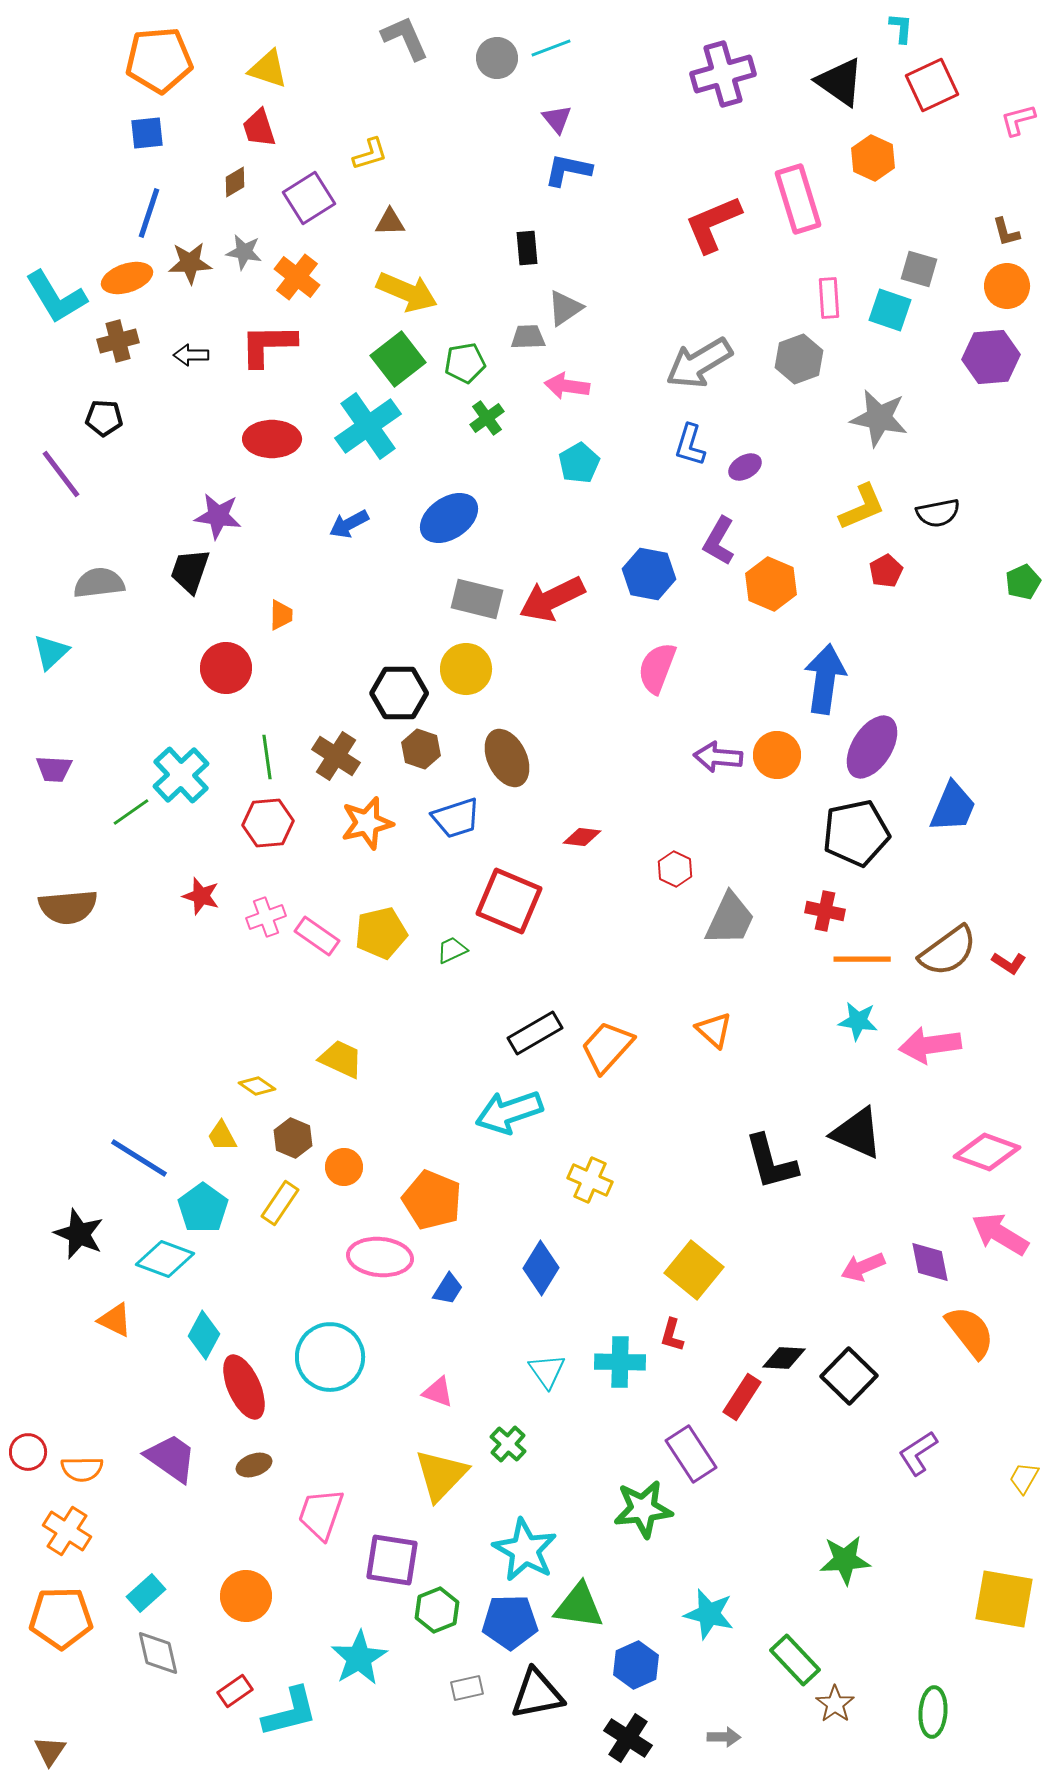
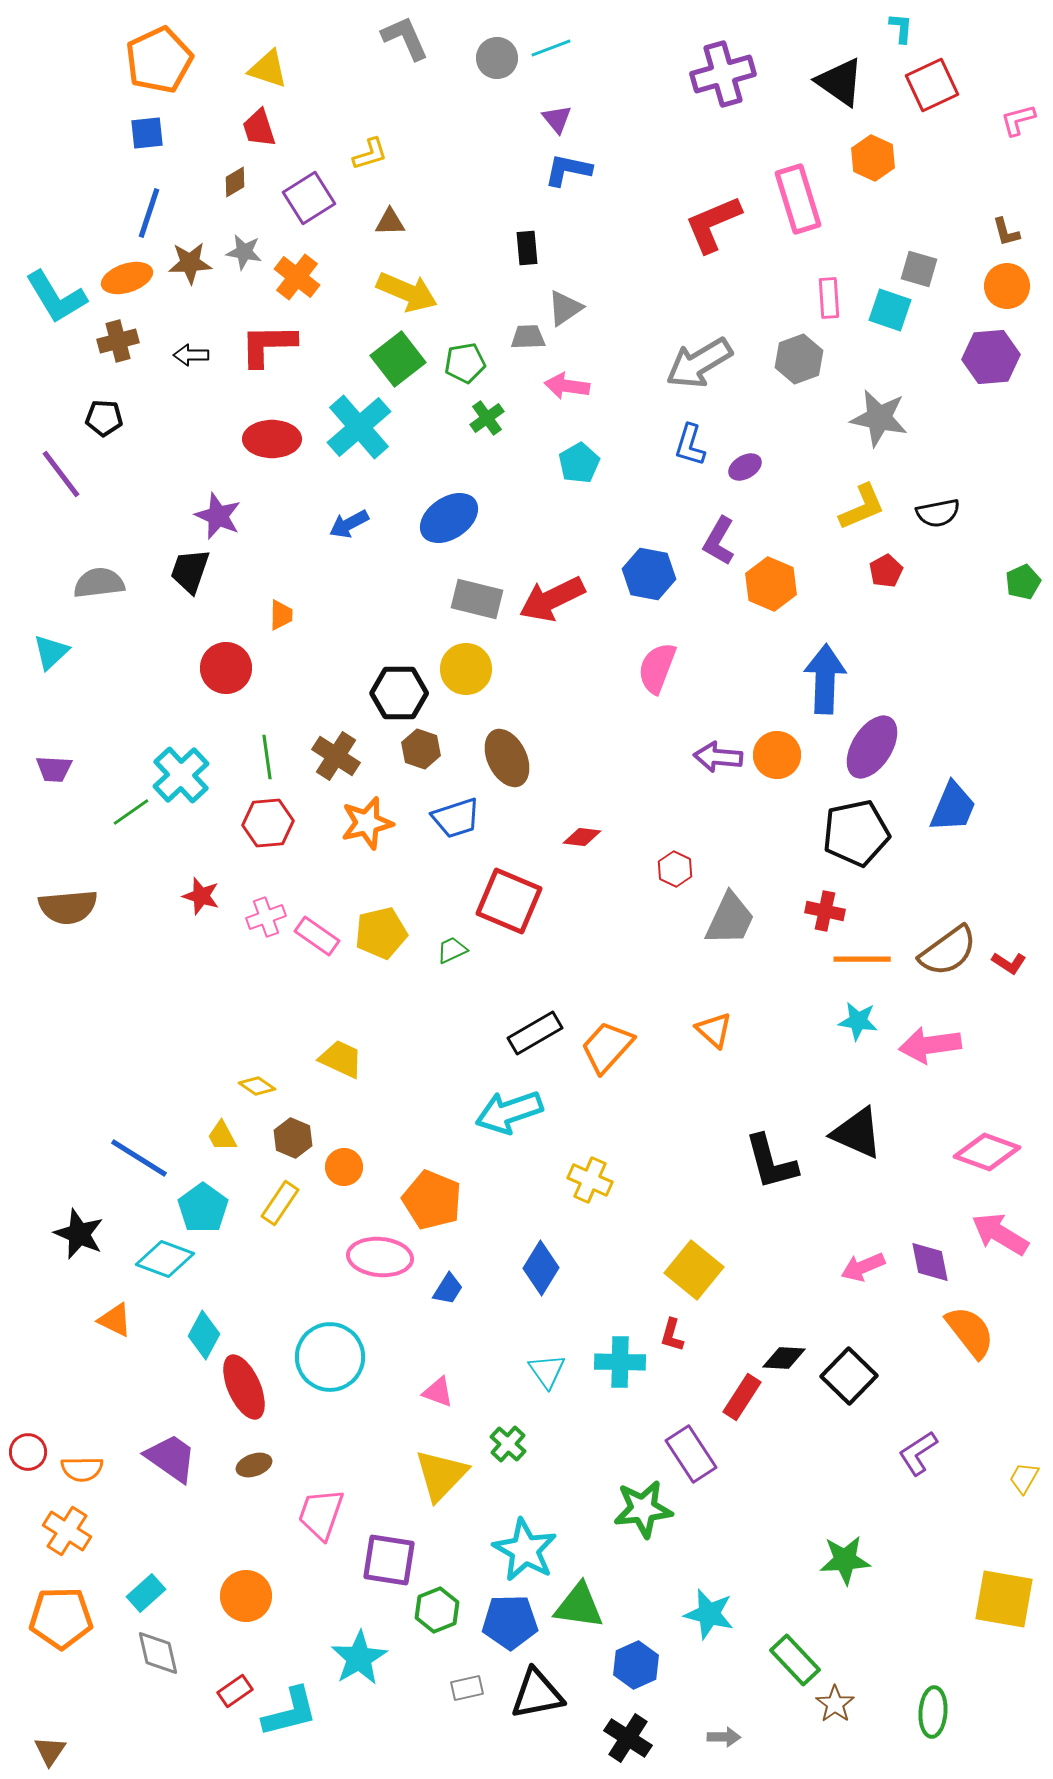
orange pentagon at (159, 60): rotated 20 degrees counterclockwise
cyan cross at (368, 426): moved 9 px left, 1 px down; rotated 6 degrees counterclockwise
purple star at (218, 516): rotated 15 degrees clockwise
blue arrow at (825, 679): rotated 6 degrees counterclockwise
purple square at (392, 1560): moved 3 px left
